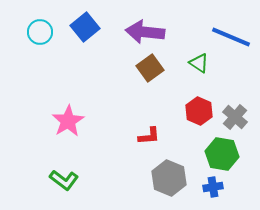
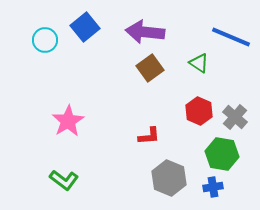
cyan circle: moved 5 px right, 8 px down
